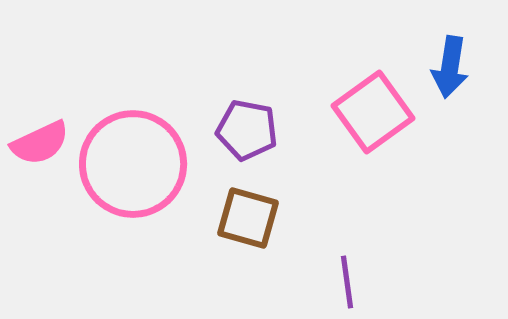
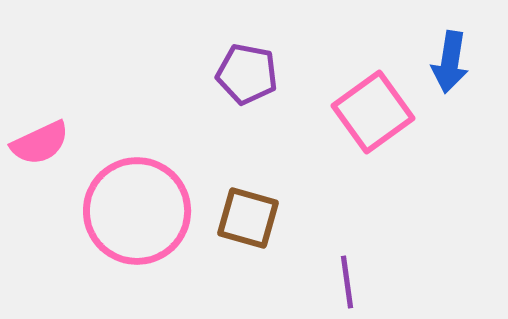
blue arrow: moved 5 px up
purple pentagon: moved 56 px up
pink circle: moved 4 px right, 47 px down
